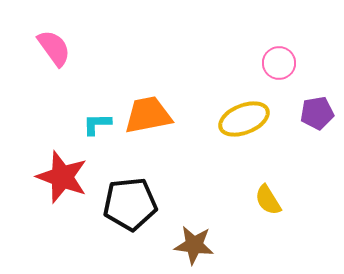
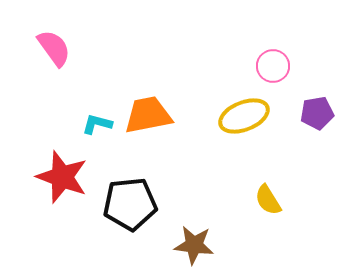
pink circle: moved 6 px left, 3 px down
yellow ellipse: moved 3 px up
cyan L-shape: rotated 16 degrees clockwise
